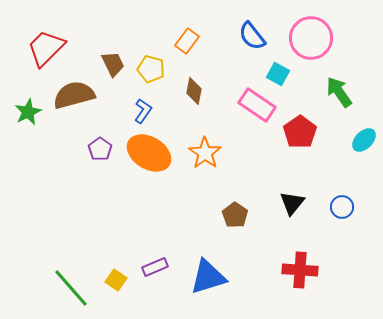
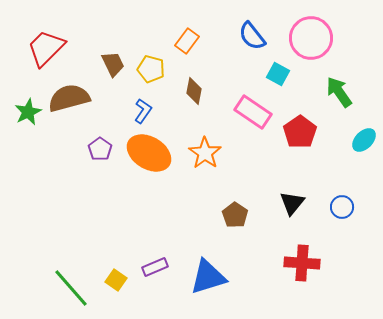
brown semicircle: moved 5 px left, 3 px down
pink rectangle: moved 4 px left, 7 px down
red cross: moved 2 px right, 7 px up
